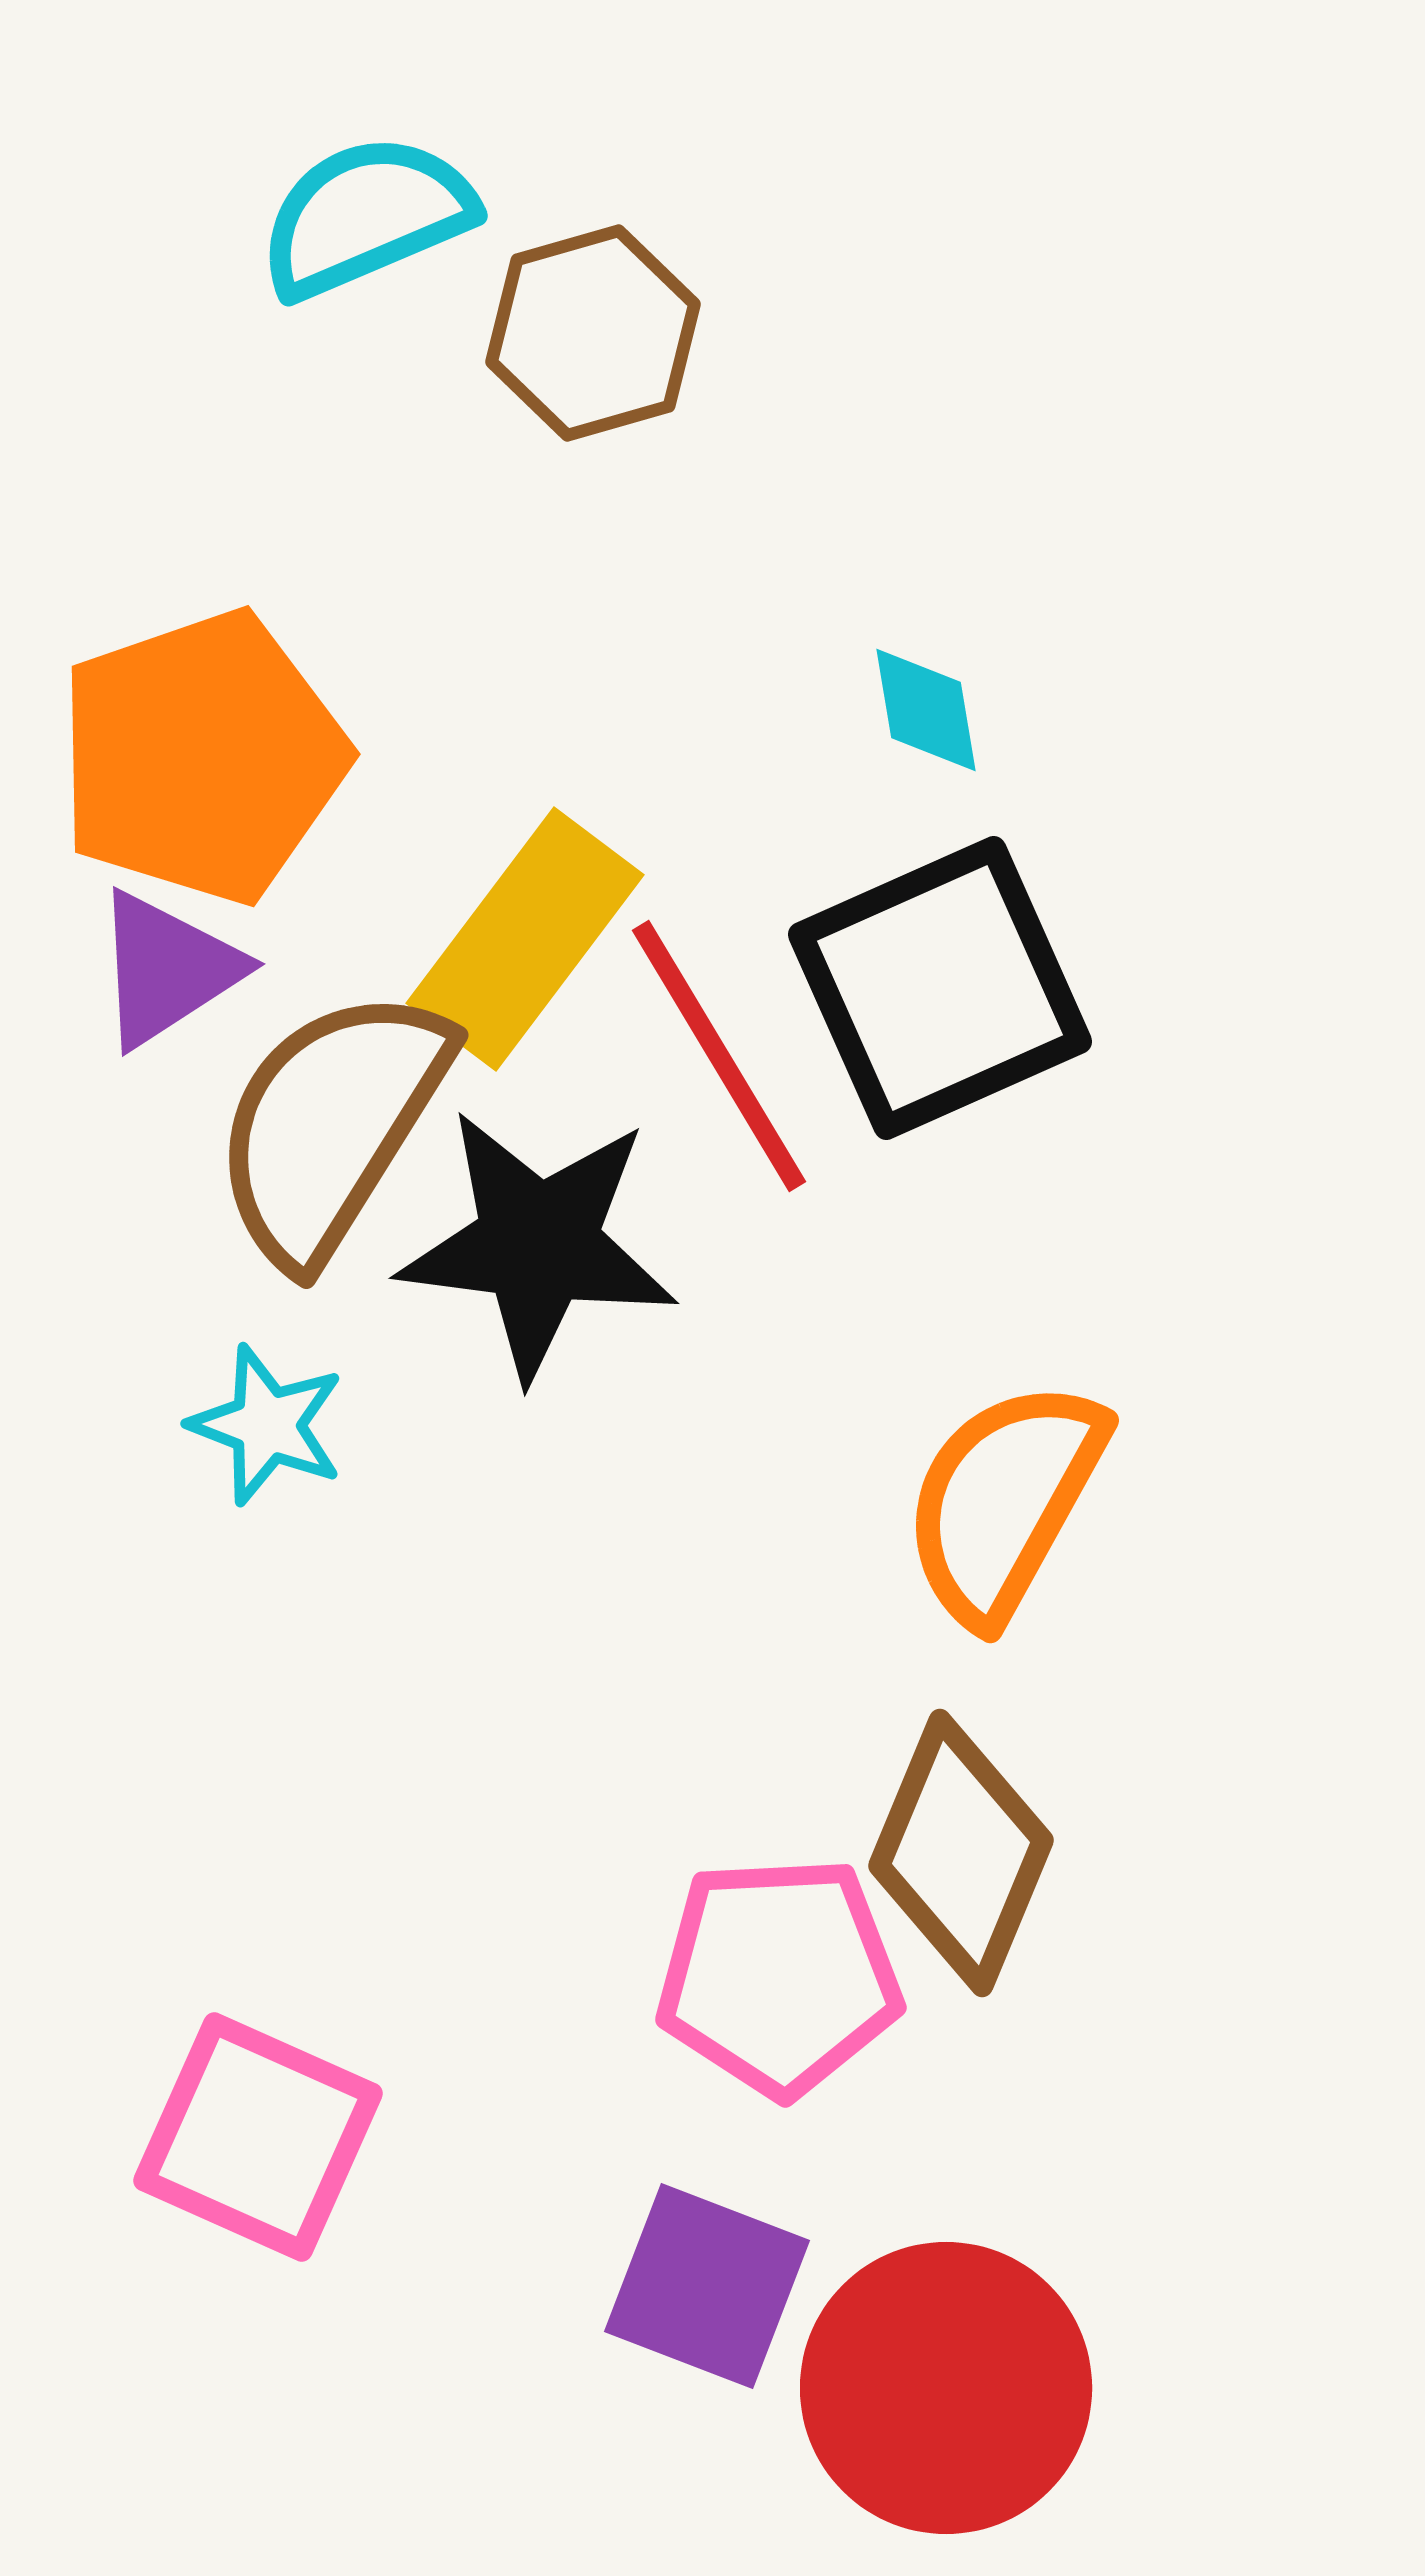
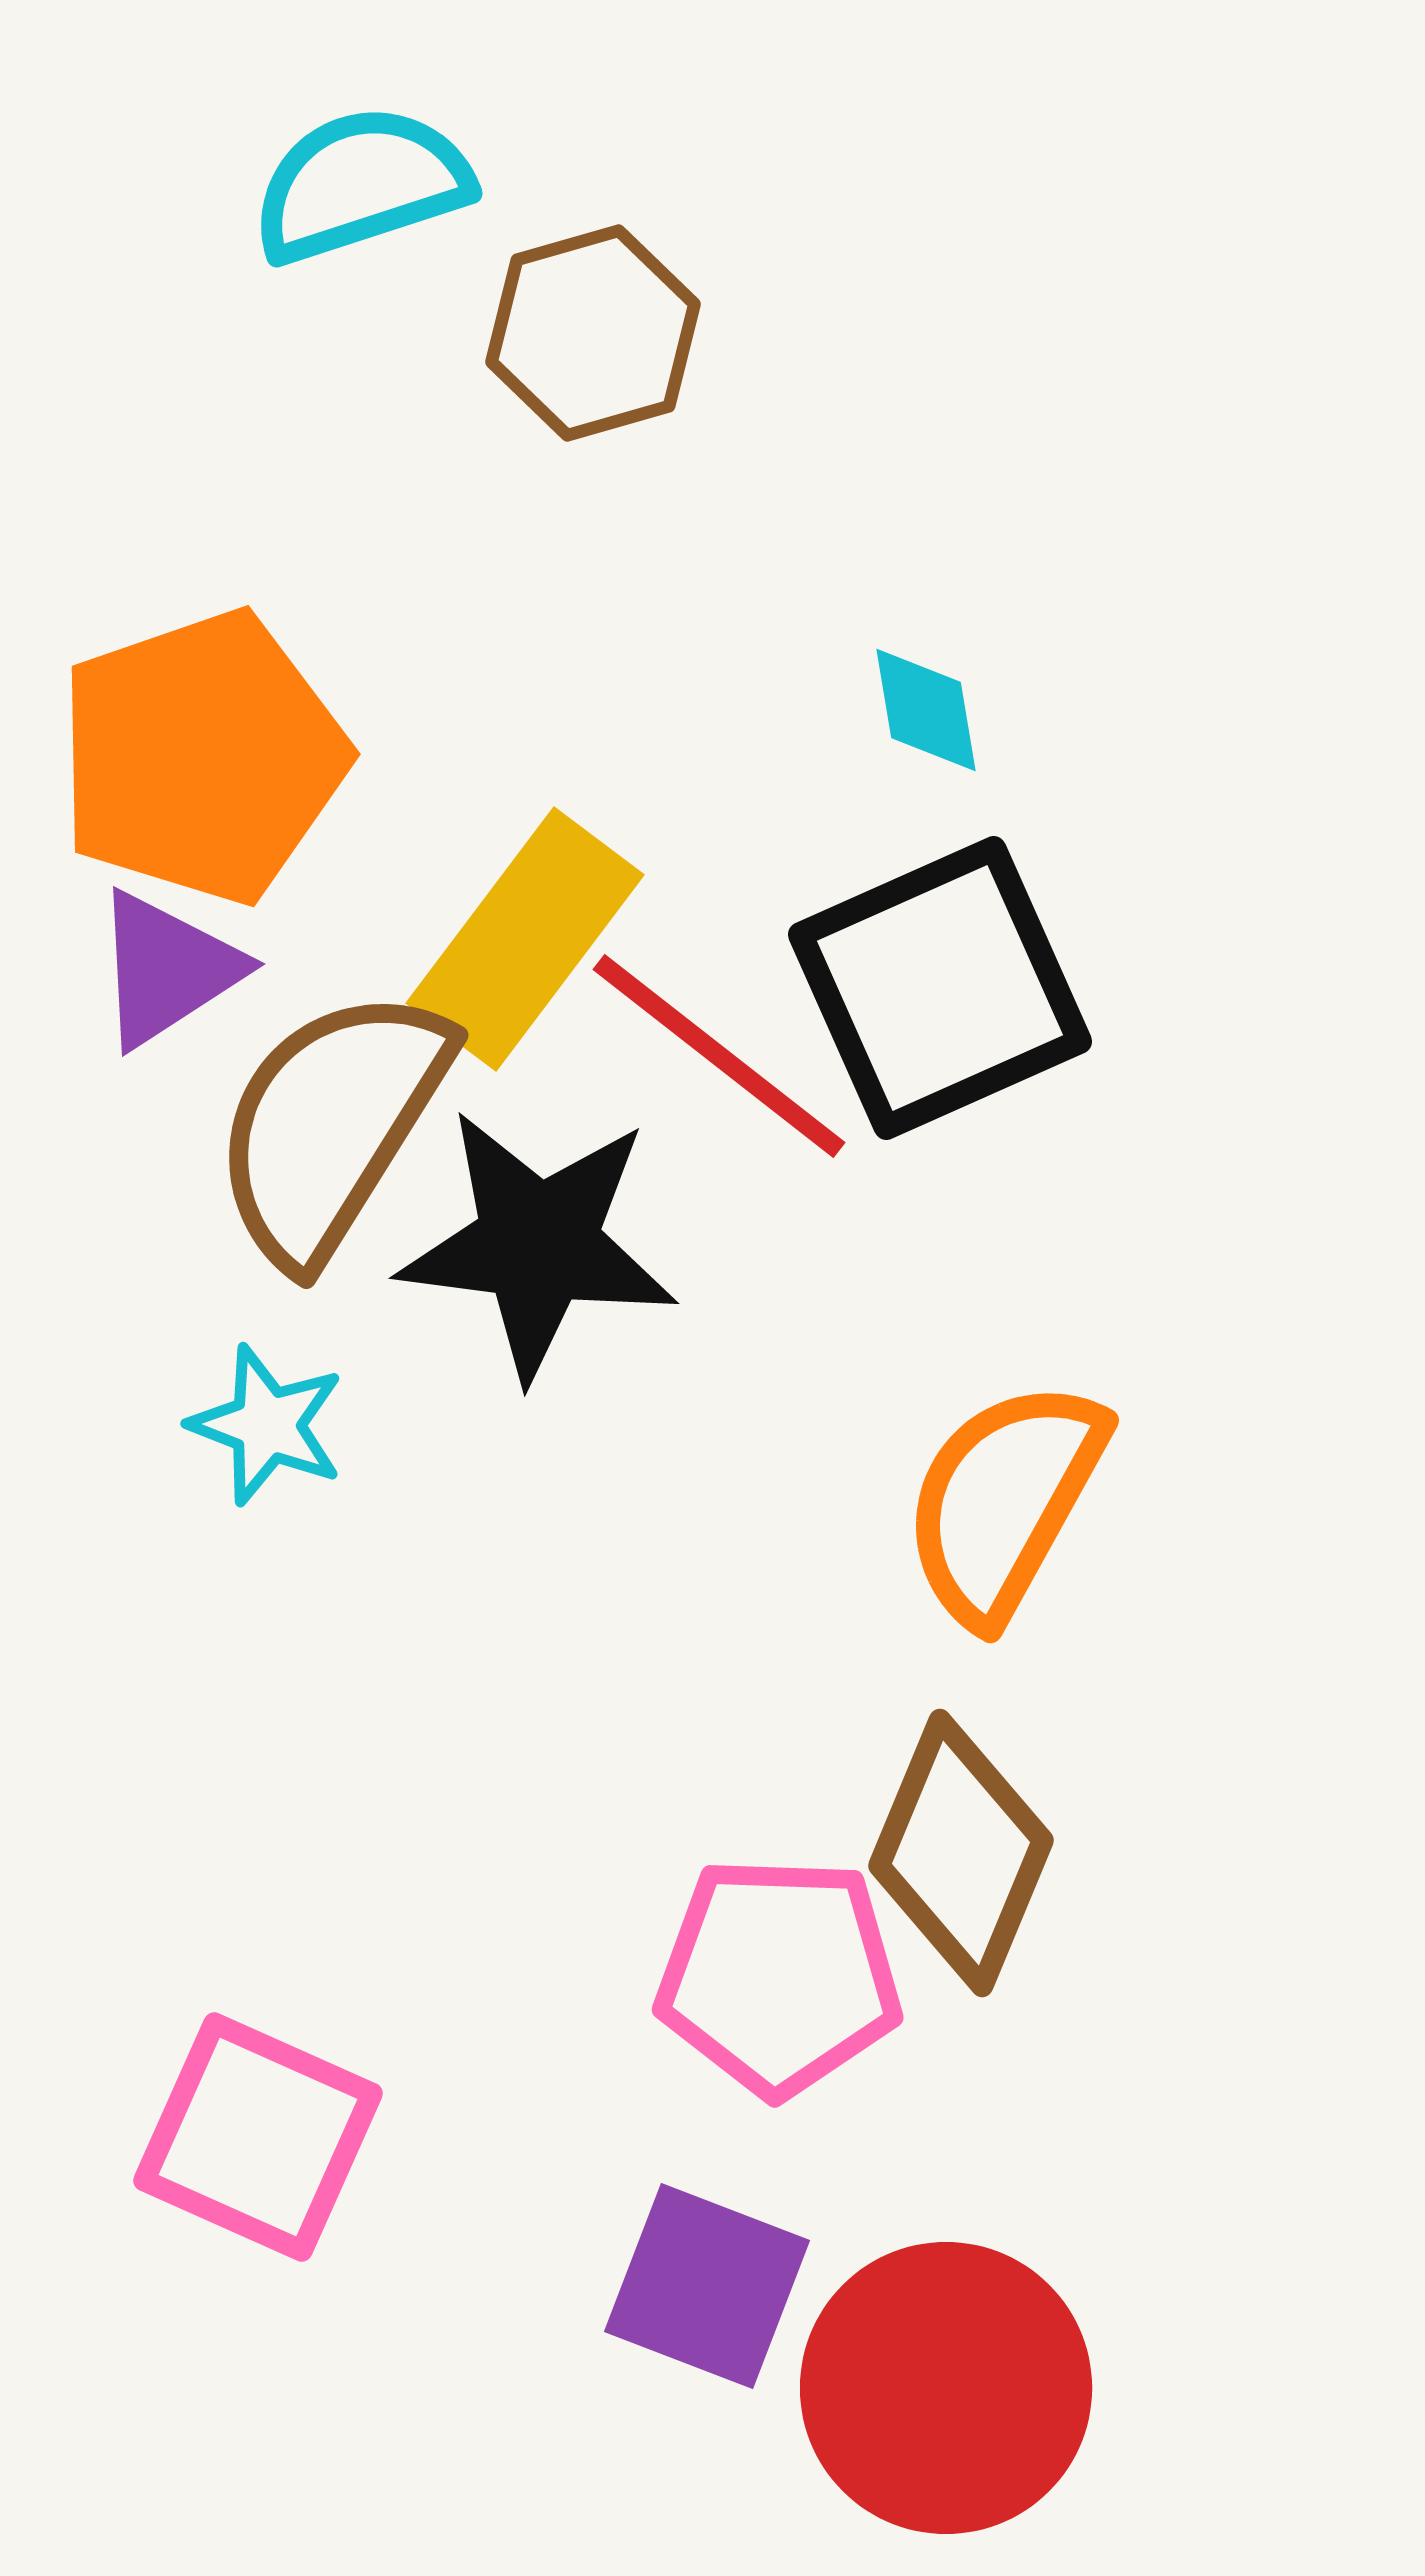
cyan semicircle: moved 5 px left, 32 px up; rotated 5 degrees clockwise
red line: rotated 21 degrees counterclockwise
pink pentagon: rotated 5 degrees clockwise
